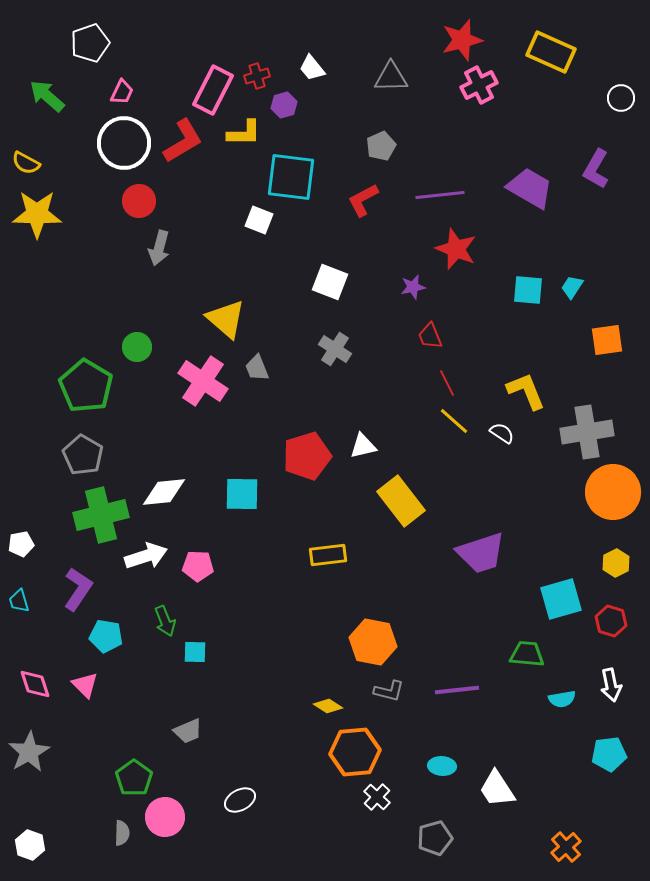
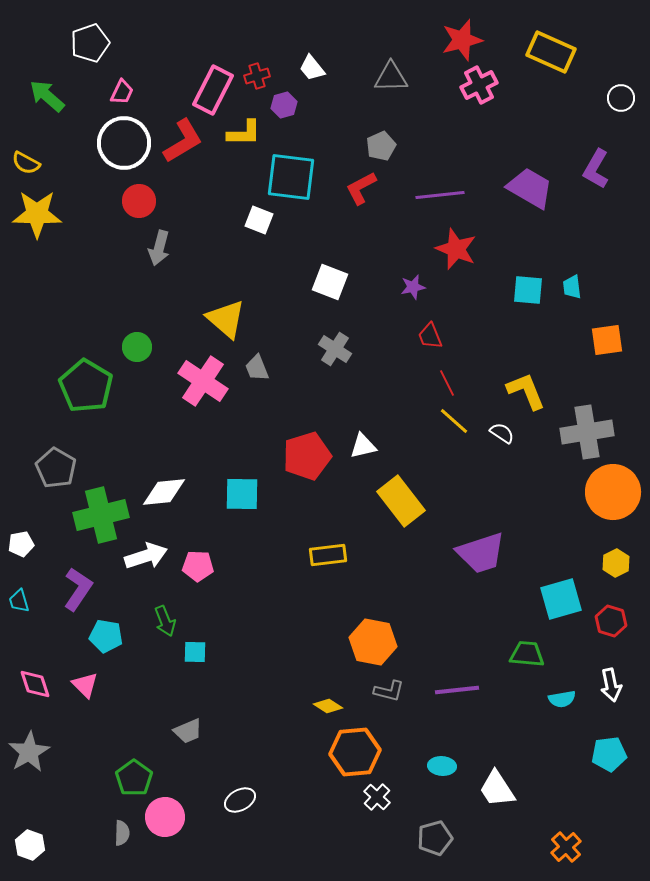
red L-shape at (363, 200): moved 2 px left, 12 px up
cyan trapezoid at (572, 287): rotated 40 degrees counterclockwise
gray pentagon at (83, 455): moved 27 px left, 13 px down
